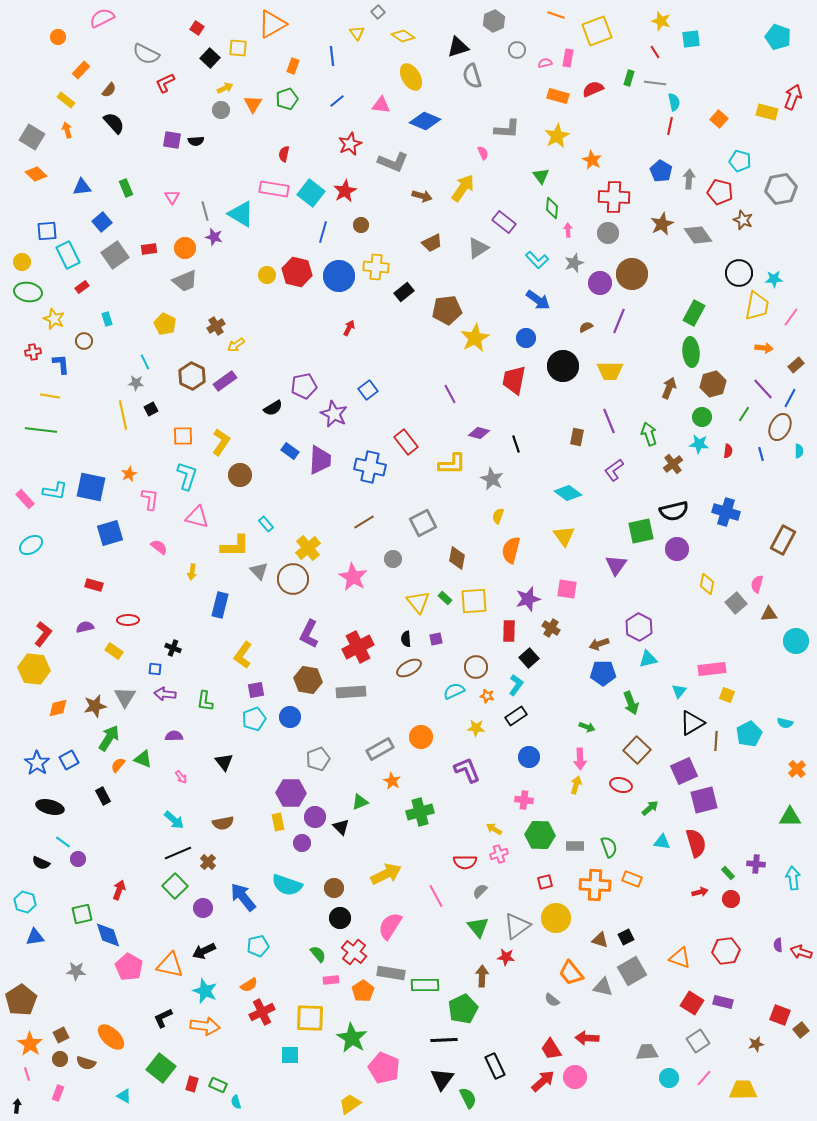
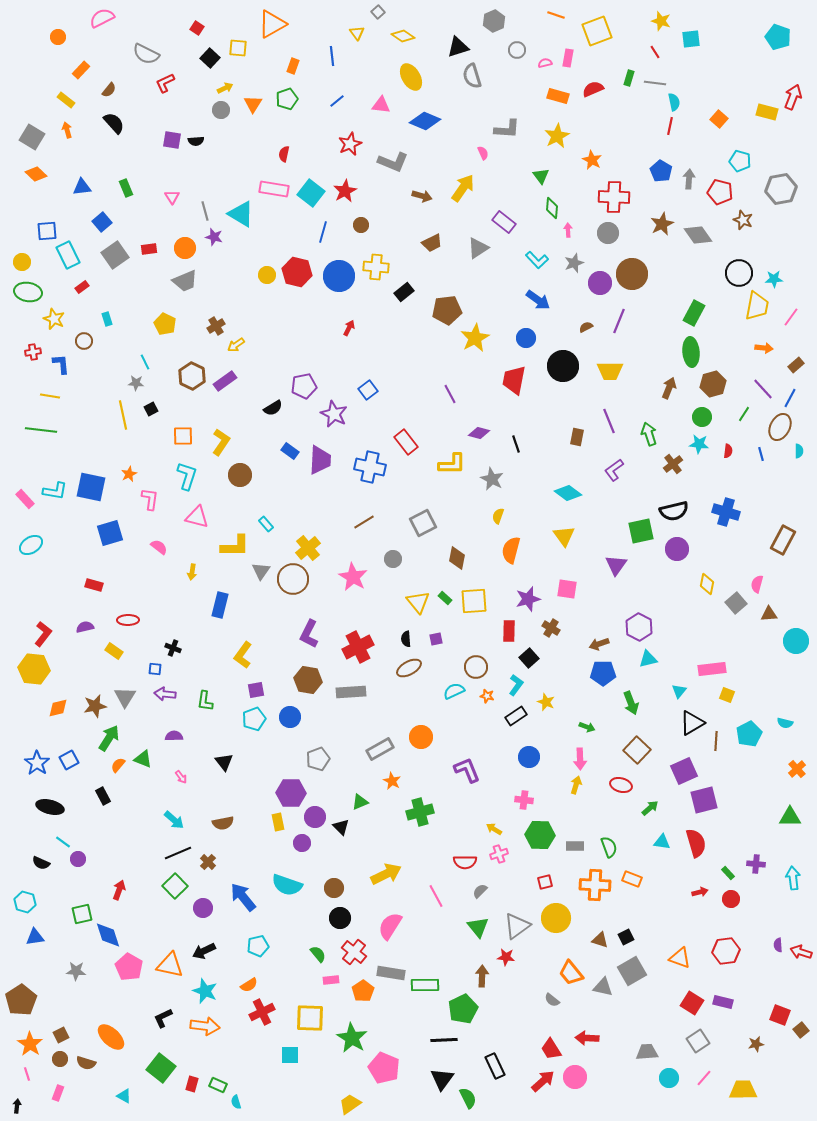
gray triangle at (259, 571): moved 2 px right; rotated 18 degrees clockwise
yellow star at (476, 728): moved 70 px right, 26 px up; rotated 18 degrees clockwise
